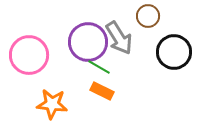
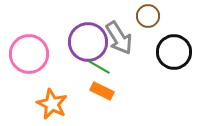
pink circle: moved 1 px up
orange star: rotated 20 degrees clockwise
